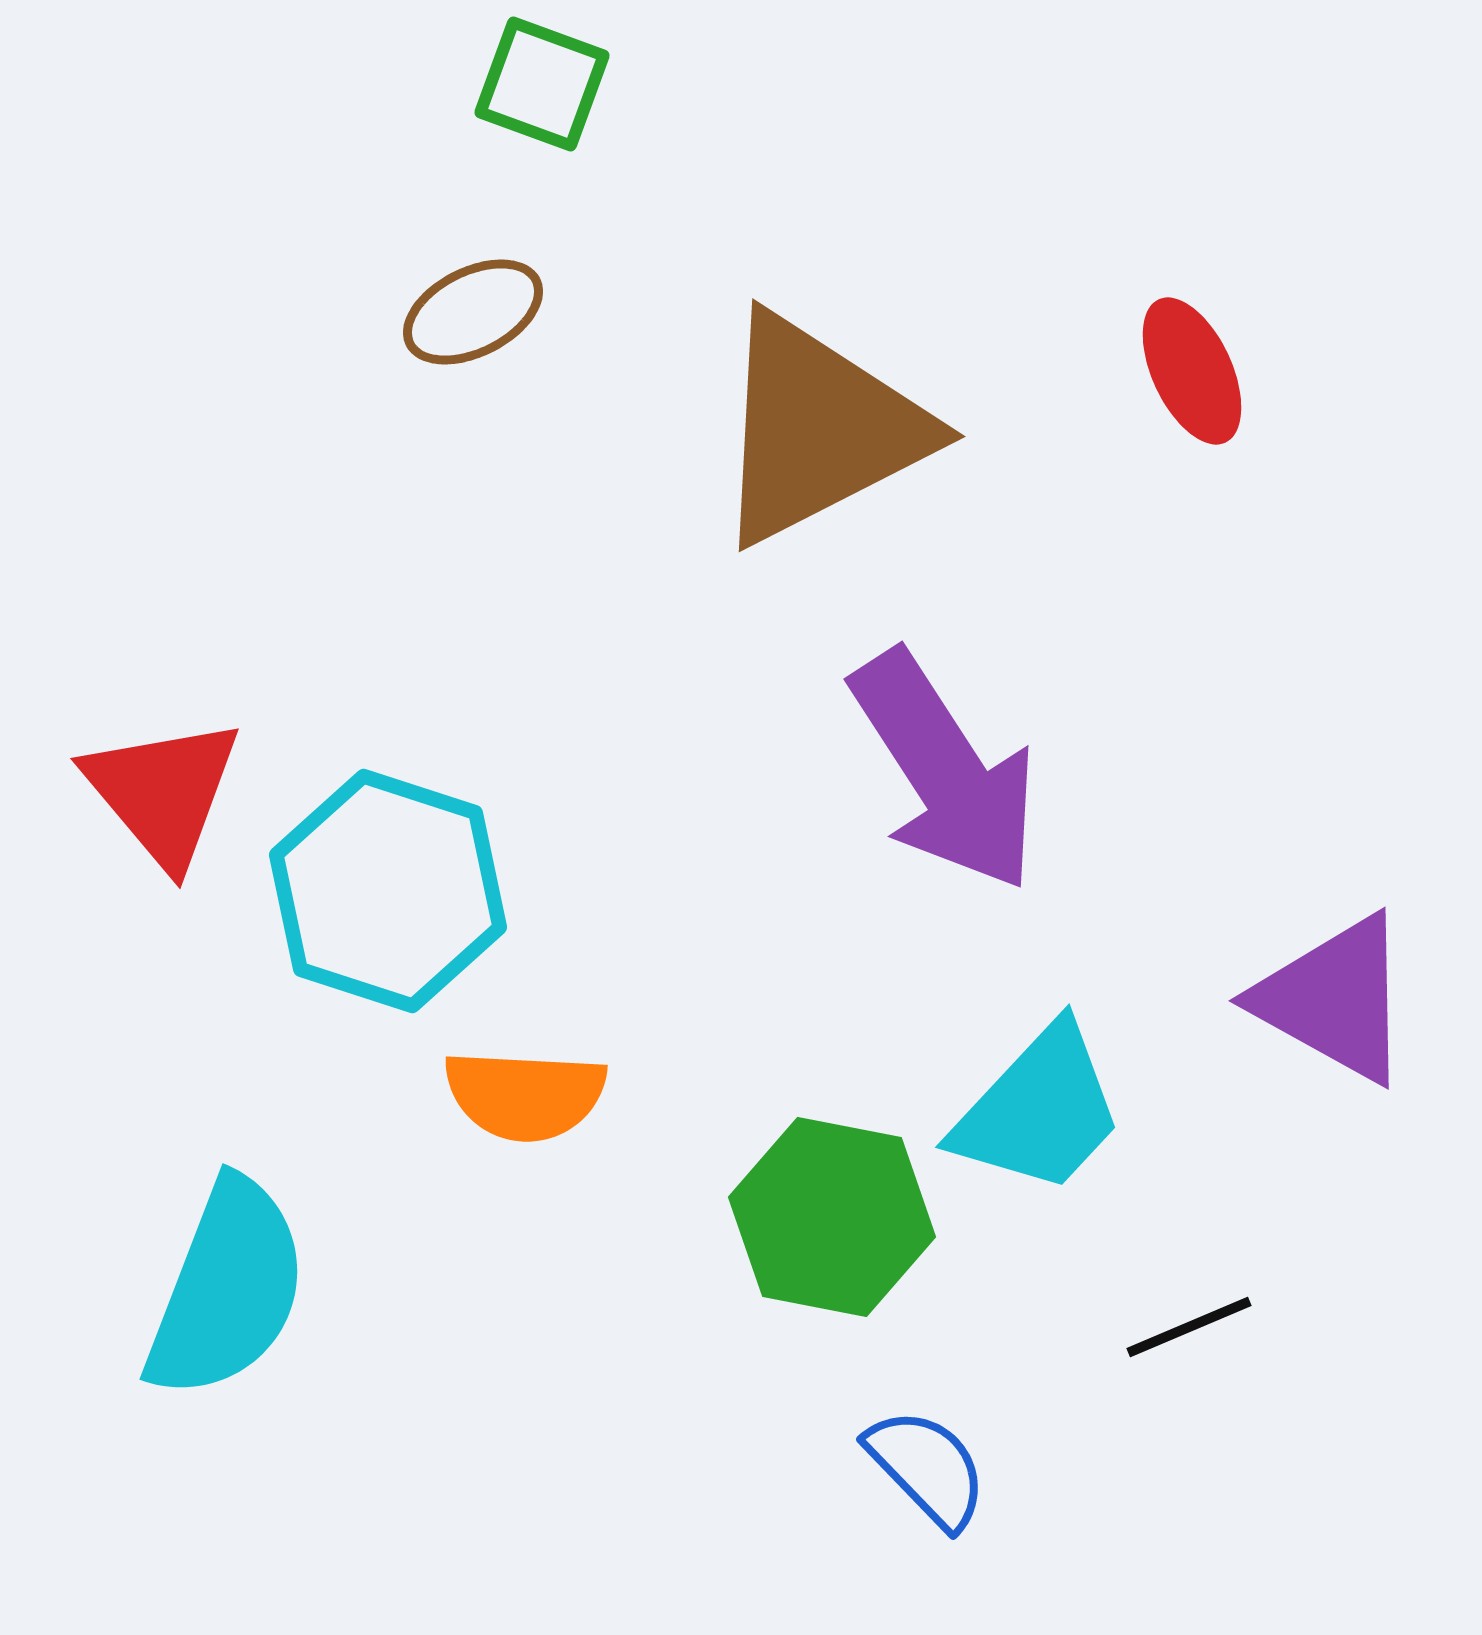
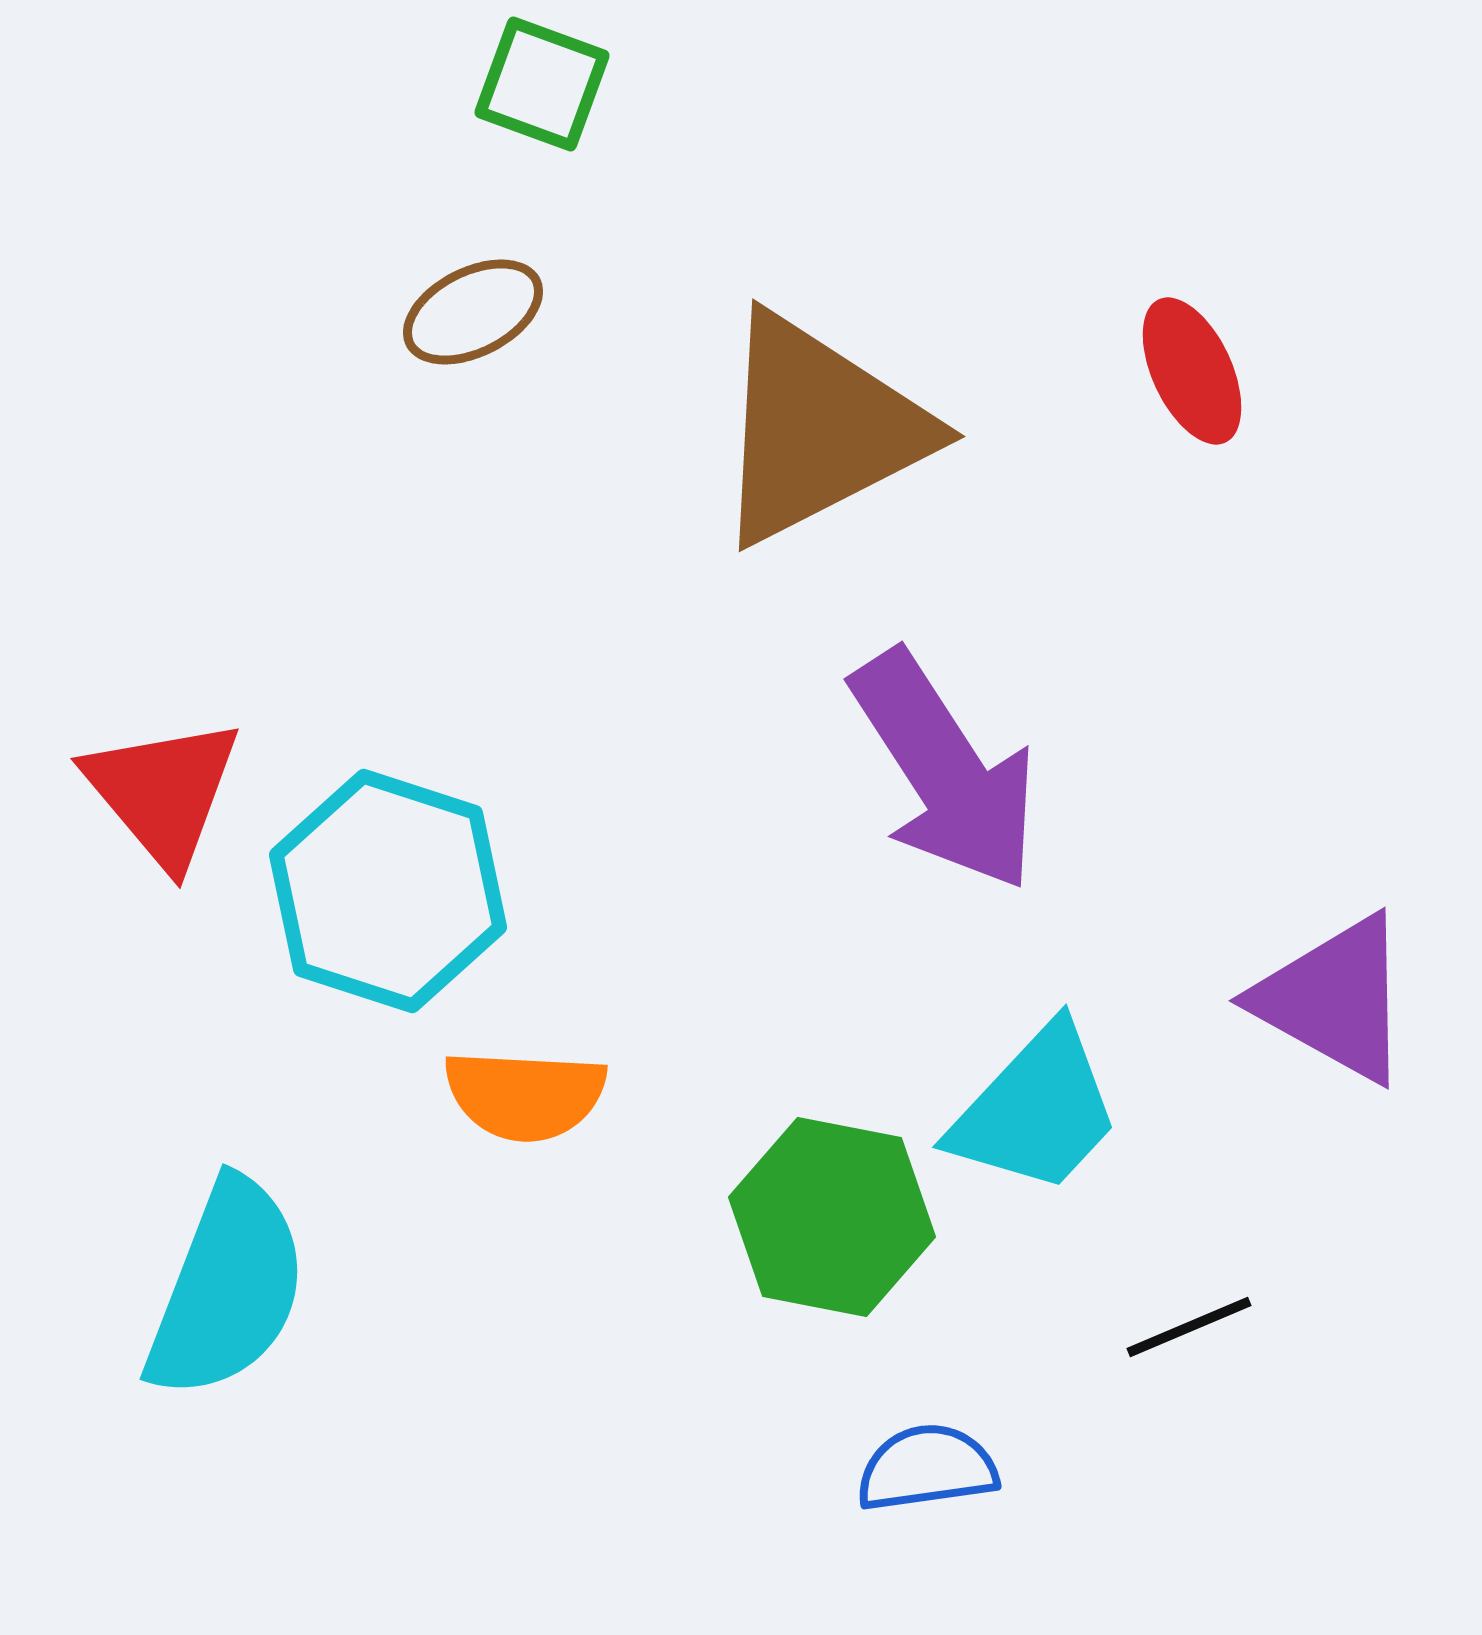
cyan trapezoid: moved 3 px left
blue semicircle: rotated 54 degrees counterclockwise
